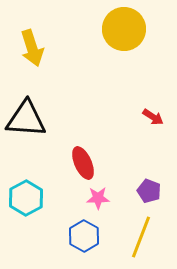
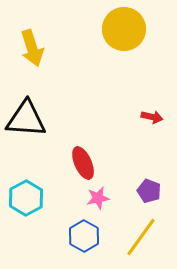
red arrow: moved 1 px left; rotated 20 degrees counterclockwise
pink star: rotated 10 degrees counterclockwise
yellow line: rotated 15 degrees clockwise
